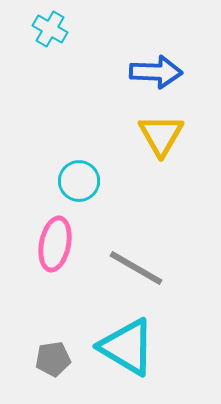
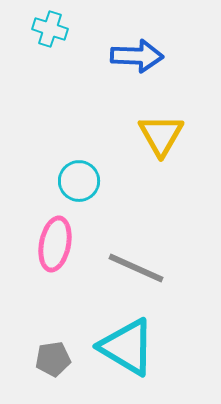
cyan cross: rotated 12 degrees counterclockwise
blue arrow: moved 19 px left, 16 px up
gray line: rotated 6 degrees counterclockwise
